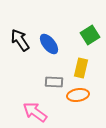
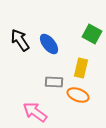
green square: moved 2 px right, 1 px up; rotated 30 degrees counterclockwise
orange ellipse: rotated 30 degrees clockwise
